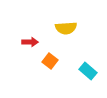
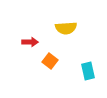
cyan rectangle: rotated 36 degrees clockwise
